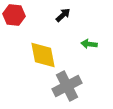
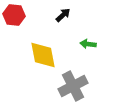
green arrow: moved 1 px left
gray cross: moved 6 px right
